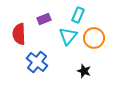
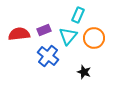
purple rectangle: moved 11 px down
red semicircle: rotated 85 degrees clockwise
blue cross: moved 11 px right, 6 px up
black star: moved 1 px down
